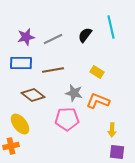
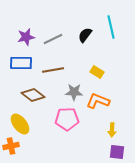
gray star: moved 1 px up; rotated 12 degrees counterclockwise
